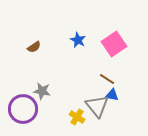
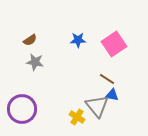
blue star: rotated 28 degrees counterclockwise
brown semicircle: moved 4 px left, 7 px up
gray star: moved 7 px left, 29 px up
purple circle: moved 1 px left
